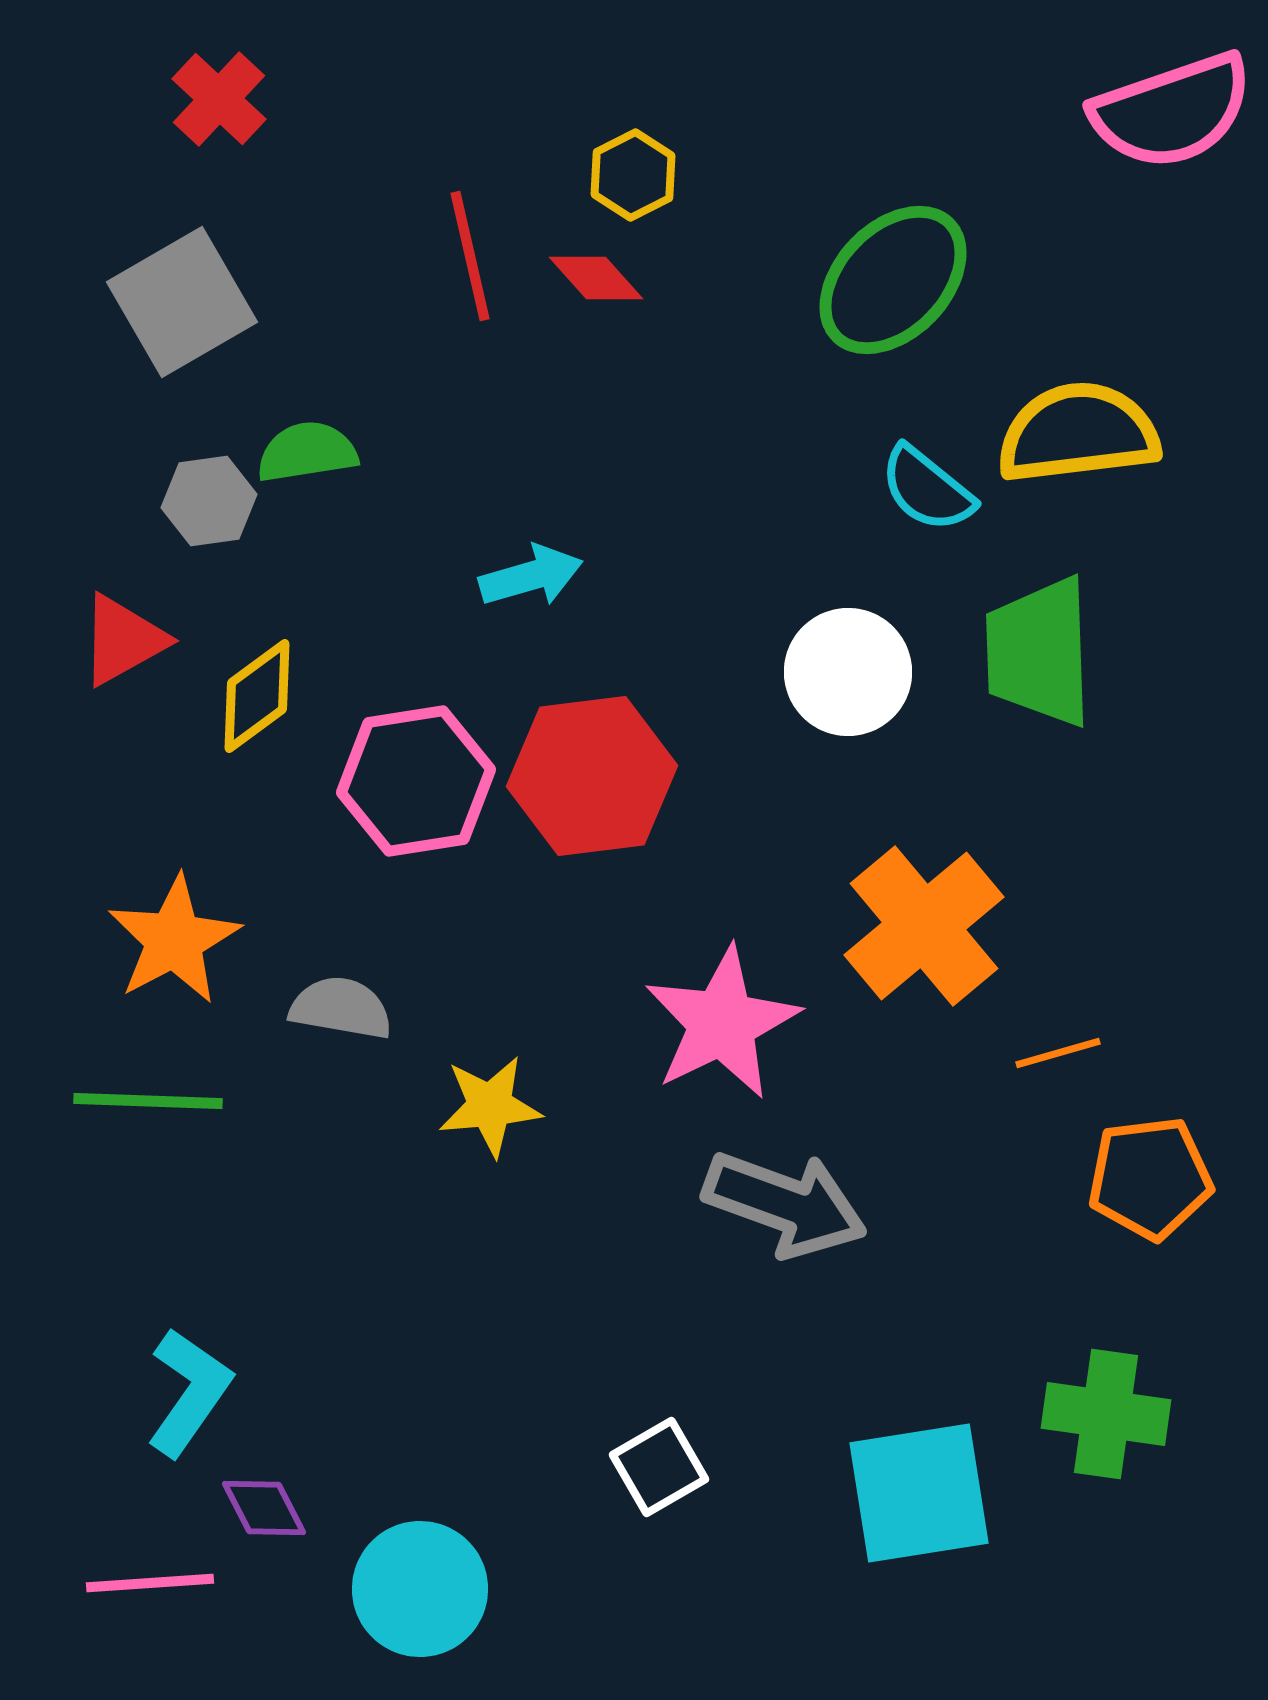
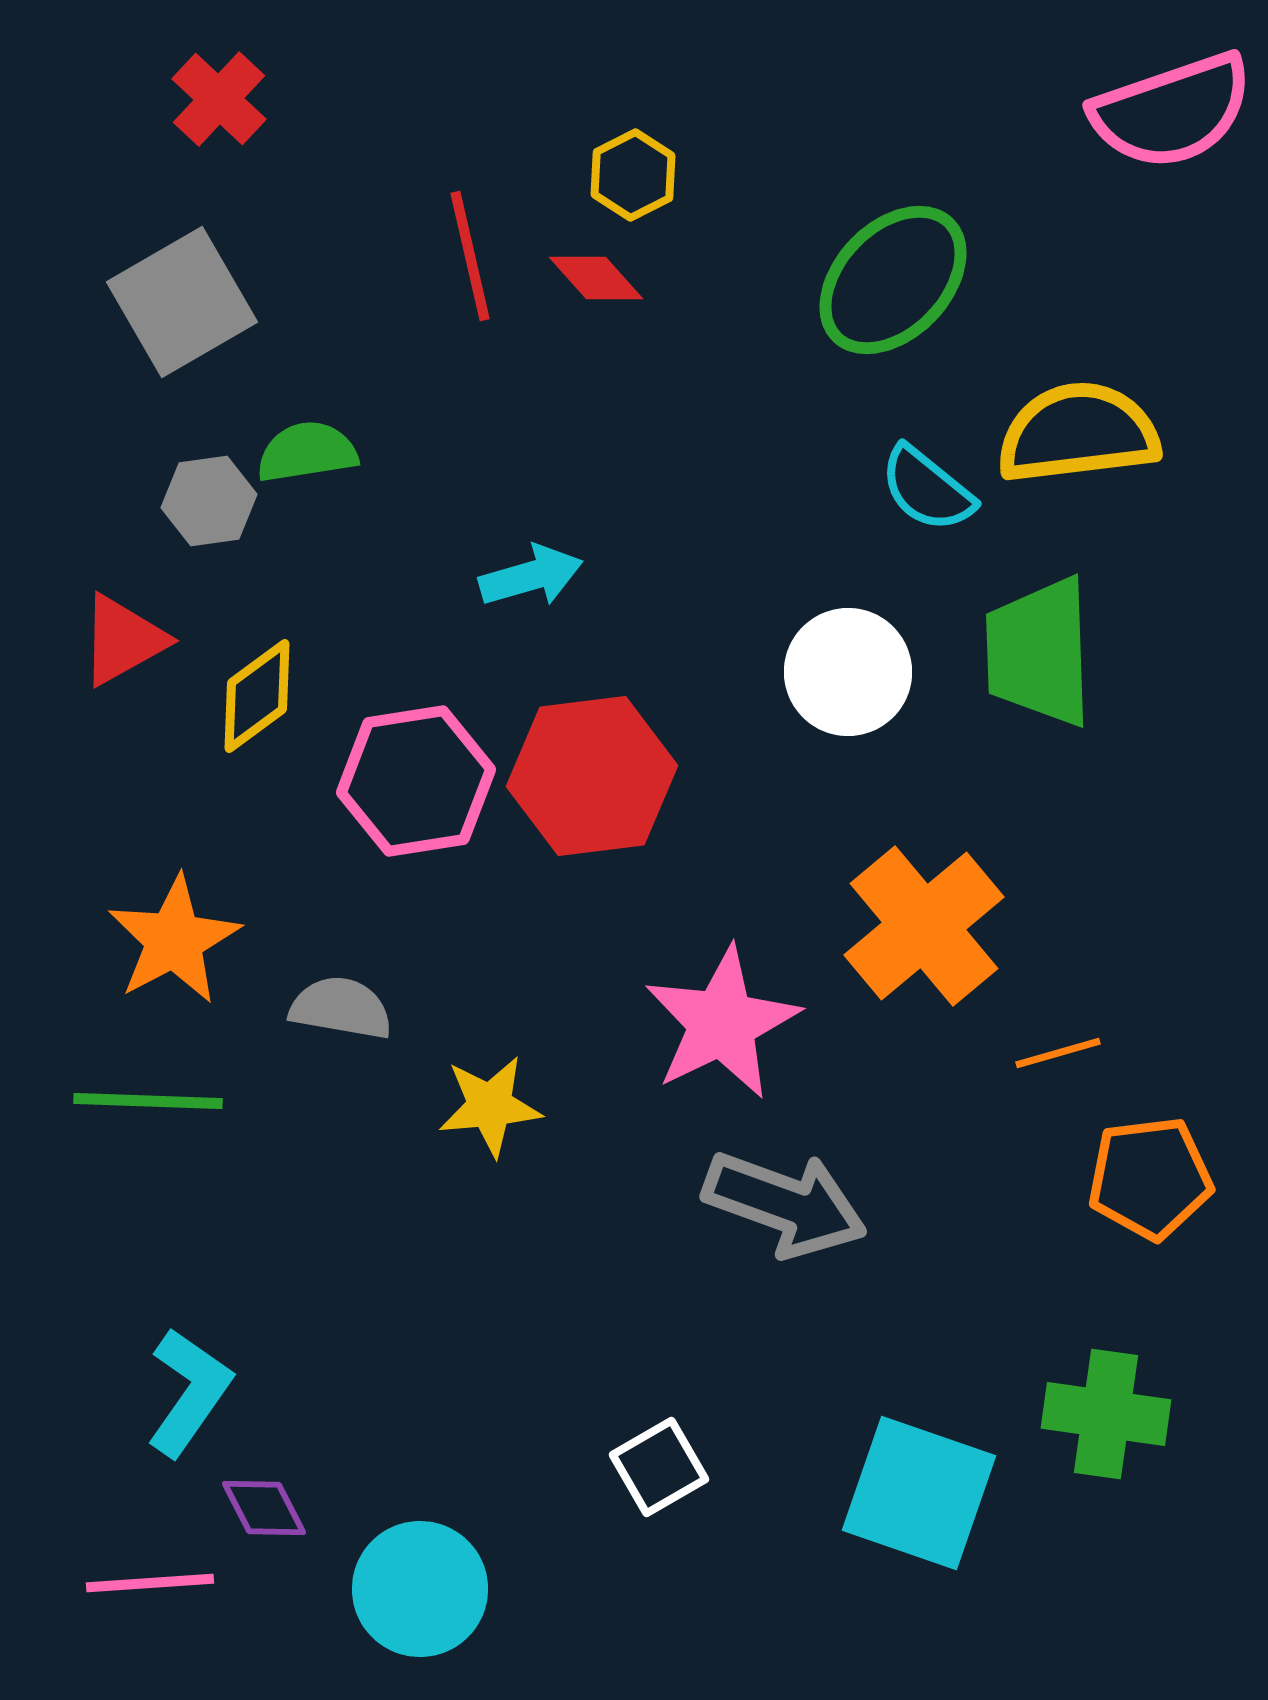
cyan square: rotated 28 degrees clockwise
